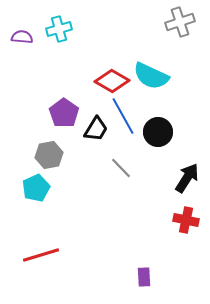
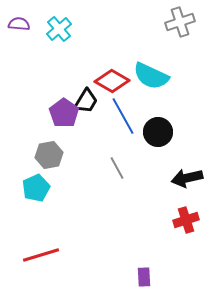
cyan cross: rotated 25 degrees counterclockwise
purple semicircle: moved 3 px left, 13 px up
black trapezoid: moved 10 px left, 28 px up
gray line: moved 4 px left; rotated 15 degrees clockwise
black arrow: rotated 136 degrees counterclockwise
red cross: rotated 30 degrees counterclockwise
